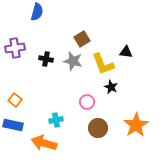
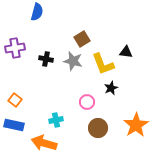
black star: moved 1 px down; rotated 24 degrees clockwise
blue rectangle: moved 1 px right
